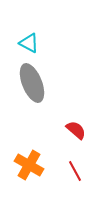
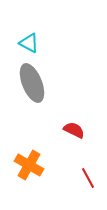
red semicircle: moved 2 px left; rotated 15 degrees counterclockwise
red line: moved 13 px right, 7 px down
